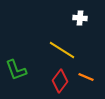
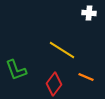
white cross: moved 9 px right, 5 px up
red diamond: moved 6 px left, 3 px down
